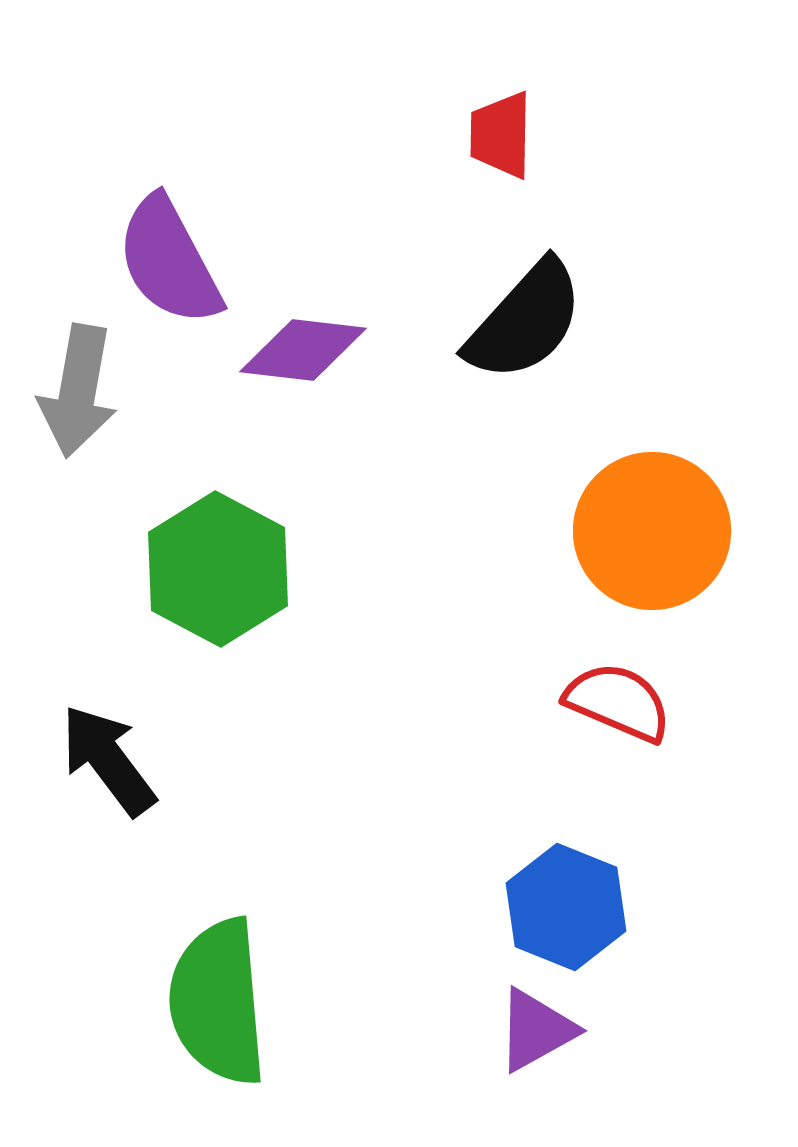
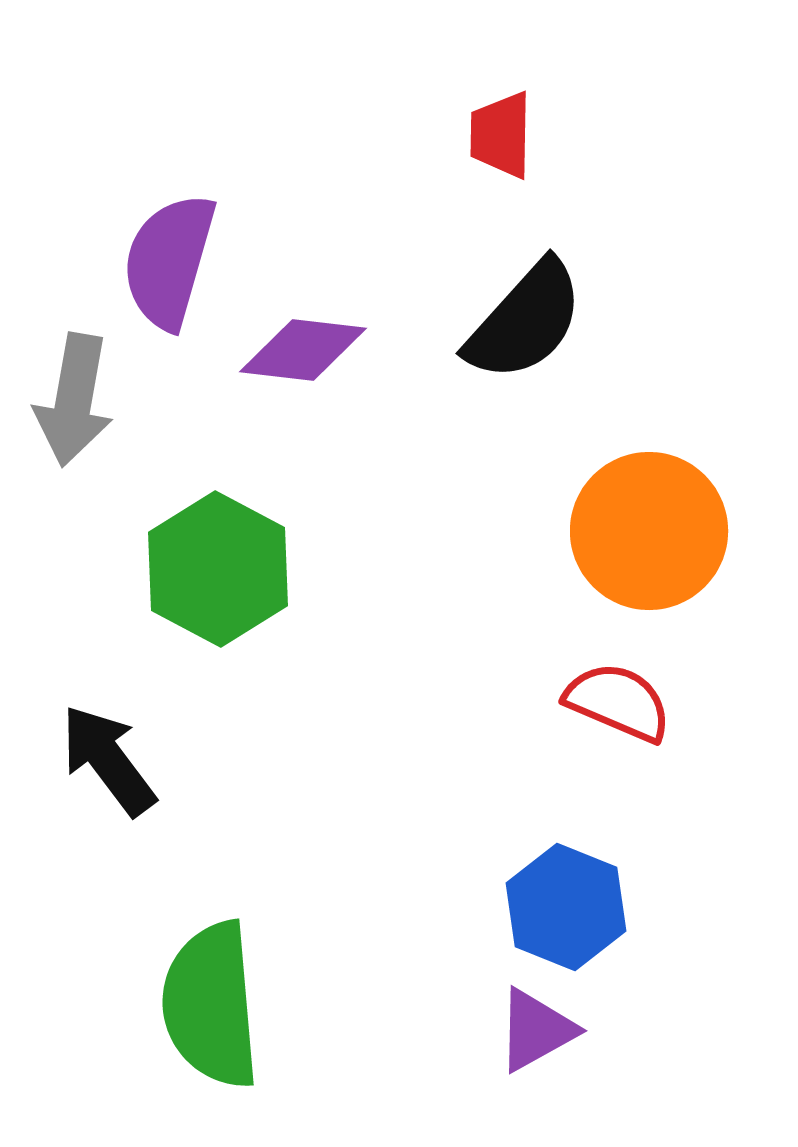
purple semicircle: rotated 44 degrees clockwise
gray arrow: moved 4 px left, 9 px down
orange circle: moved 3 px left
green semicircle: moved 7 px left, 3 px down
